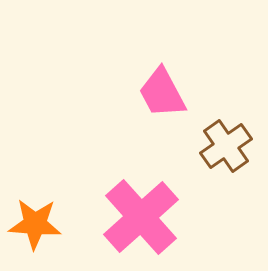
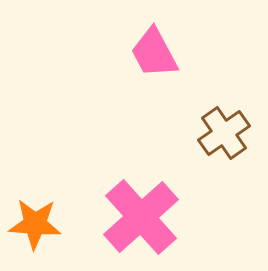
pink trapezoid: moved 8 px left, 40 px up
brown cross: moved 2 px left, 13 px up
